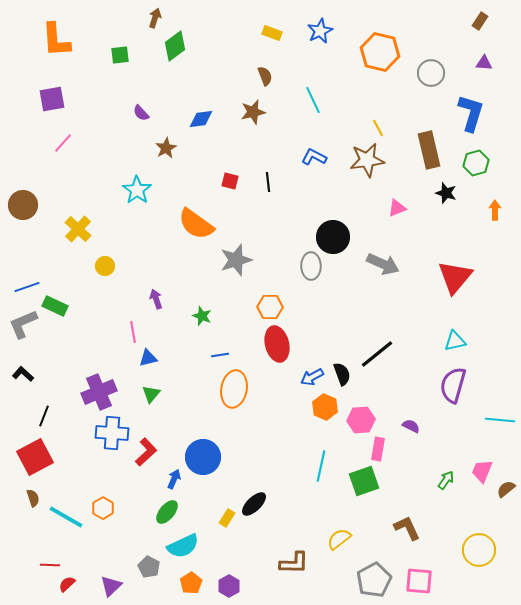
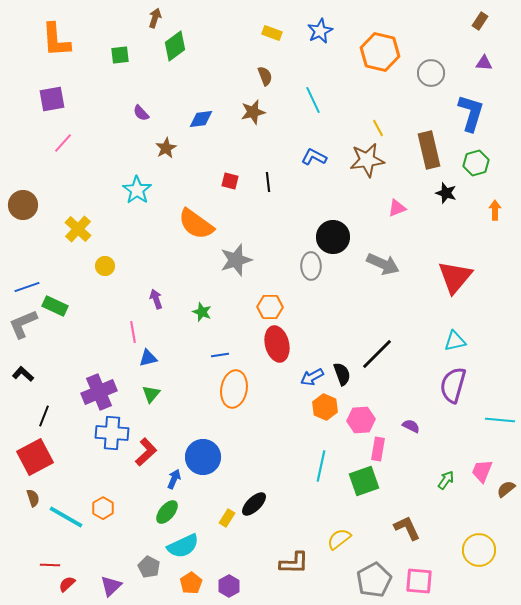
green star at (202, 316): moved 4 px up
black line at (377, 354): rotated 6 degrees counterclockwise
